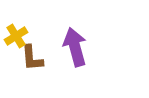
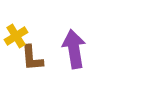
purple arrow: moved 1 px left, 2 px down; rotated 6 degrees clockwise
